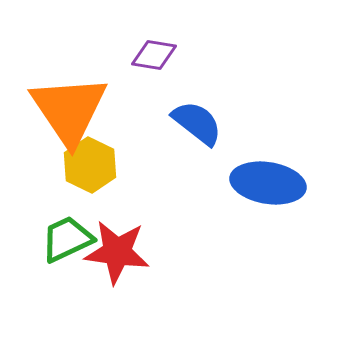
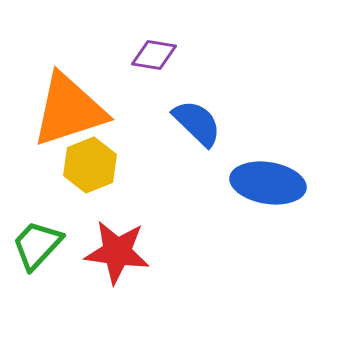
orange triangle: rotated 46 degrees clockwise
blue semicircle: rotated 6 degrees clockwise
yellow hexagon: rotated 12 degrees clockwise
green trapezoid: moved 30 px left, 6 px down; rotated 22 degrees counterclockwise
